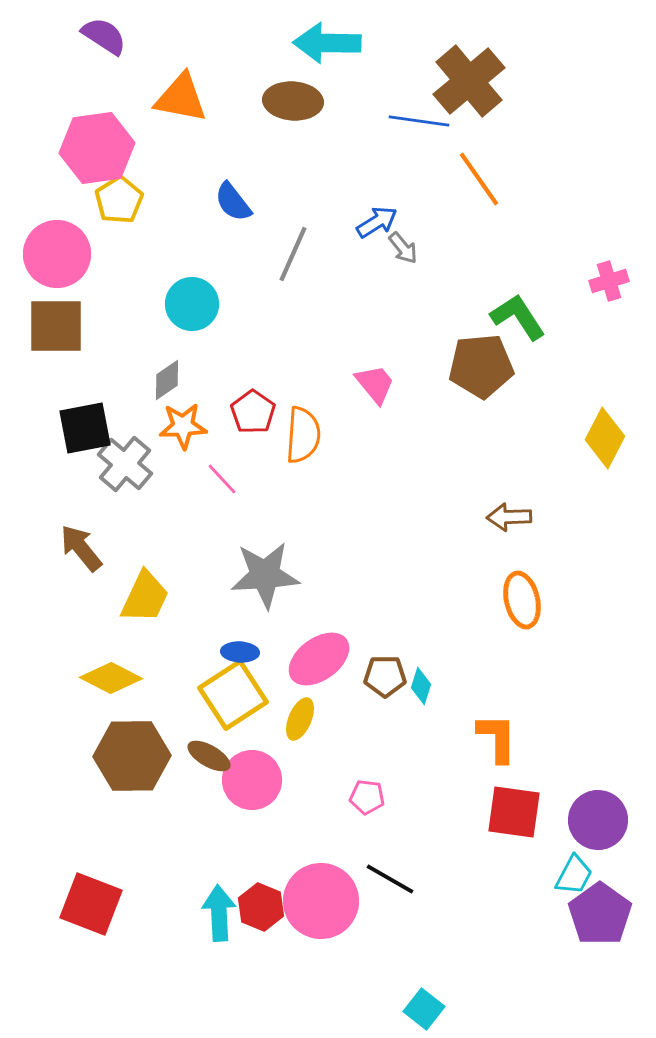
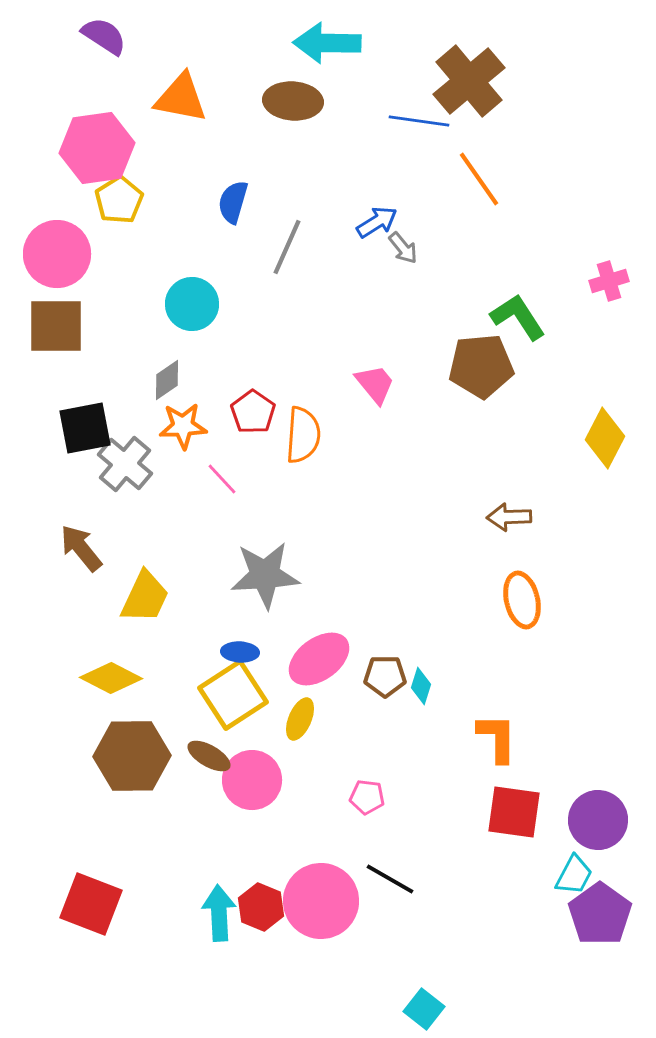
blue semicircle at (233, 202): rotated 54 degrees clockwise
gray line at (293, 254): moved 6 px left, 7 px up
